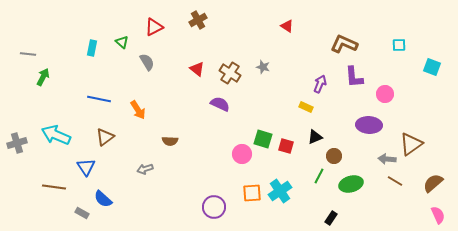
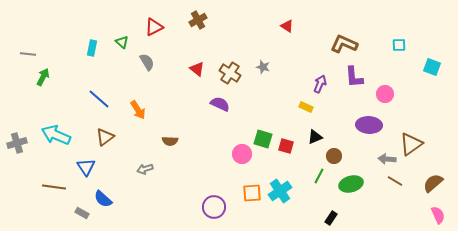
blue line at (99, 99): rotated 30 degrees clockwise
